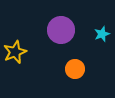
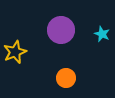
cyan star: rotated 28 degrees counterclockwise
orange circle: moved 9 px left, 9 px down
